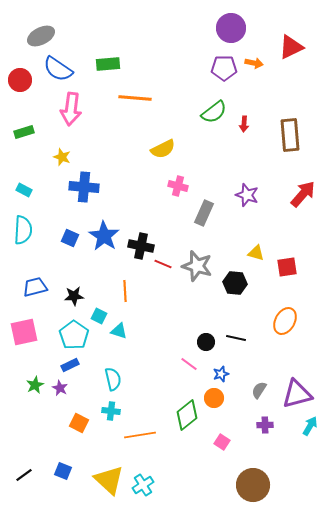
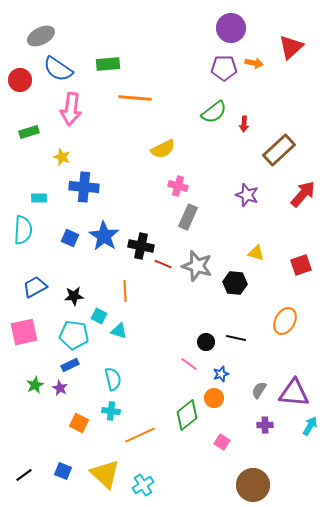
red triangle at (291, 47): rotated 16 degrees counterclockwise
green rectangle at (24, 132): moved 5 px right
brown rectangle at (290, 135): moved 11 px left, 15 px down; rotated 52 degrees clockwise
cyan rectangle at (24, 190): moved 15 px right, 8 px down; rotated 28 degrees counterclockwise
gray rectangle at (204, 213): moved 16 px left, 4 px down
red square at (287, 267): moved 14 px right, 2 px up; rotated 10 degrees counterclockwise
blue trapezoid at (35, 287): rotated 15 degrees counterclockwise
cyan pentagon at (74, 335): rotated 28 degrees counterclockwise
purple triangle at (297, 394): moved 3 px left, 1 px up; rotated 20 degrees clockwise
orange line at (140, 435): rotated 16 degrees counterclockwise
yellow triangle at (109, 480): moved 4 px left, 6 px up
